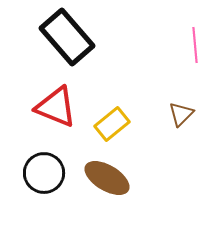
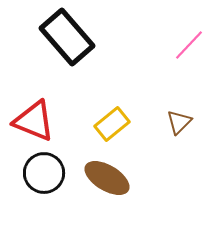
pink line: moved 6 px left; rotated 48 degrees clockwise
red triangle: moved 22 px left, 14 px down
brown triangle: moved 2 px left, 8 px down
